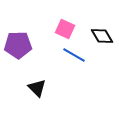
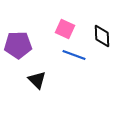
black diamond: rotated 30 degrees clockwise
blue line: rotated 10 degrees counterclockwise
black triangle: moved 8 px up
